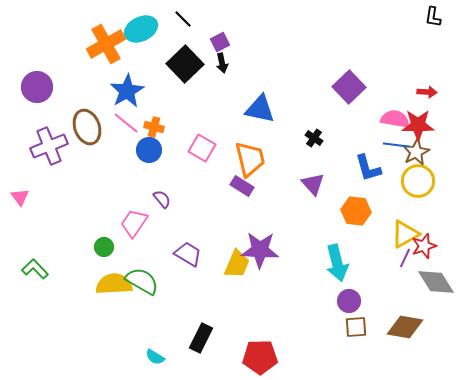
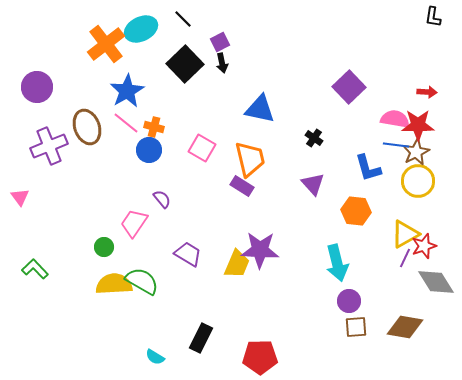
orange cross at (106, 44): rotated 9 degrees counterclockwise
